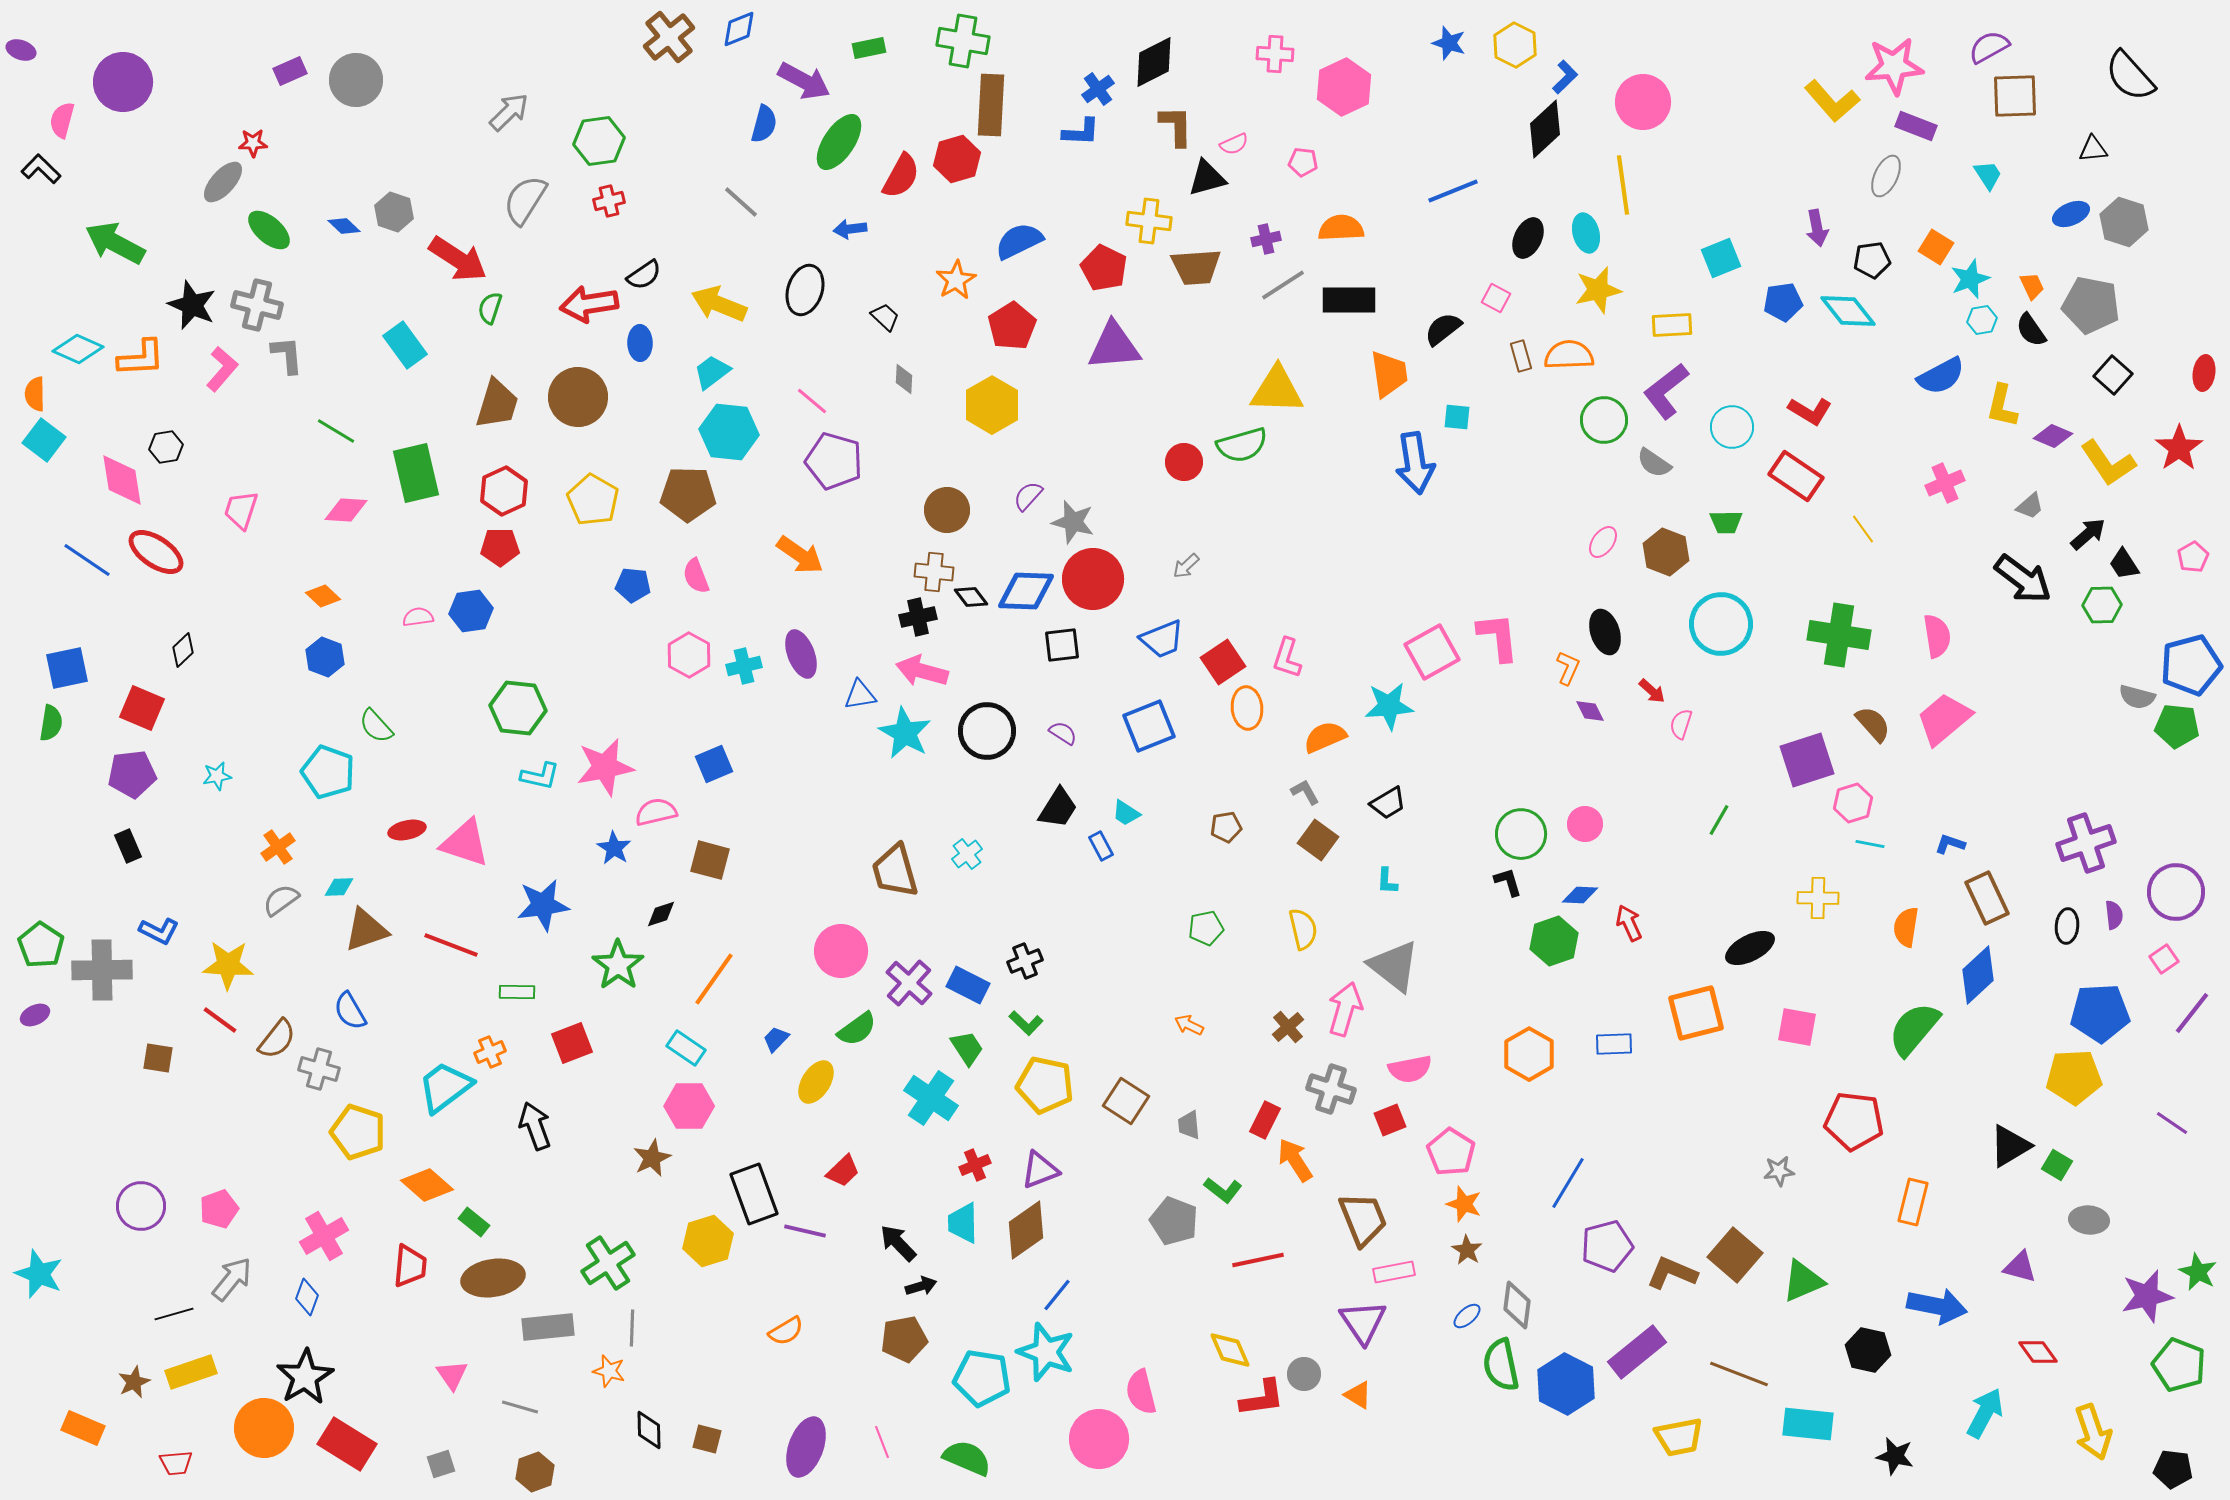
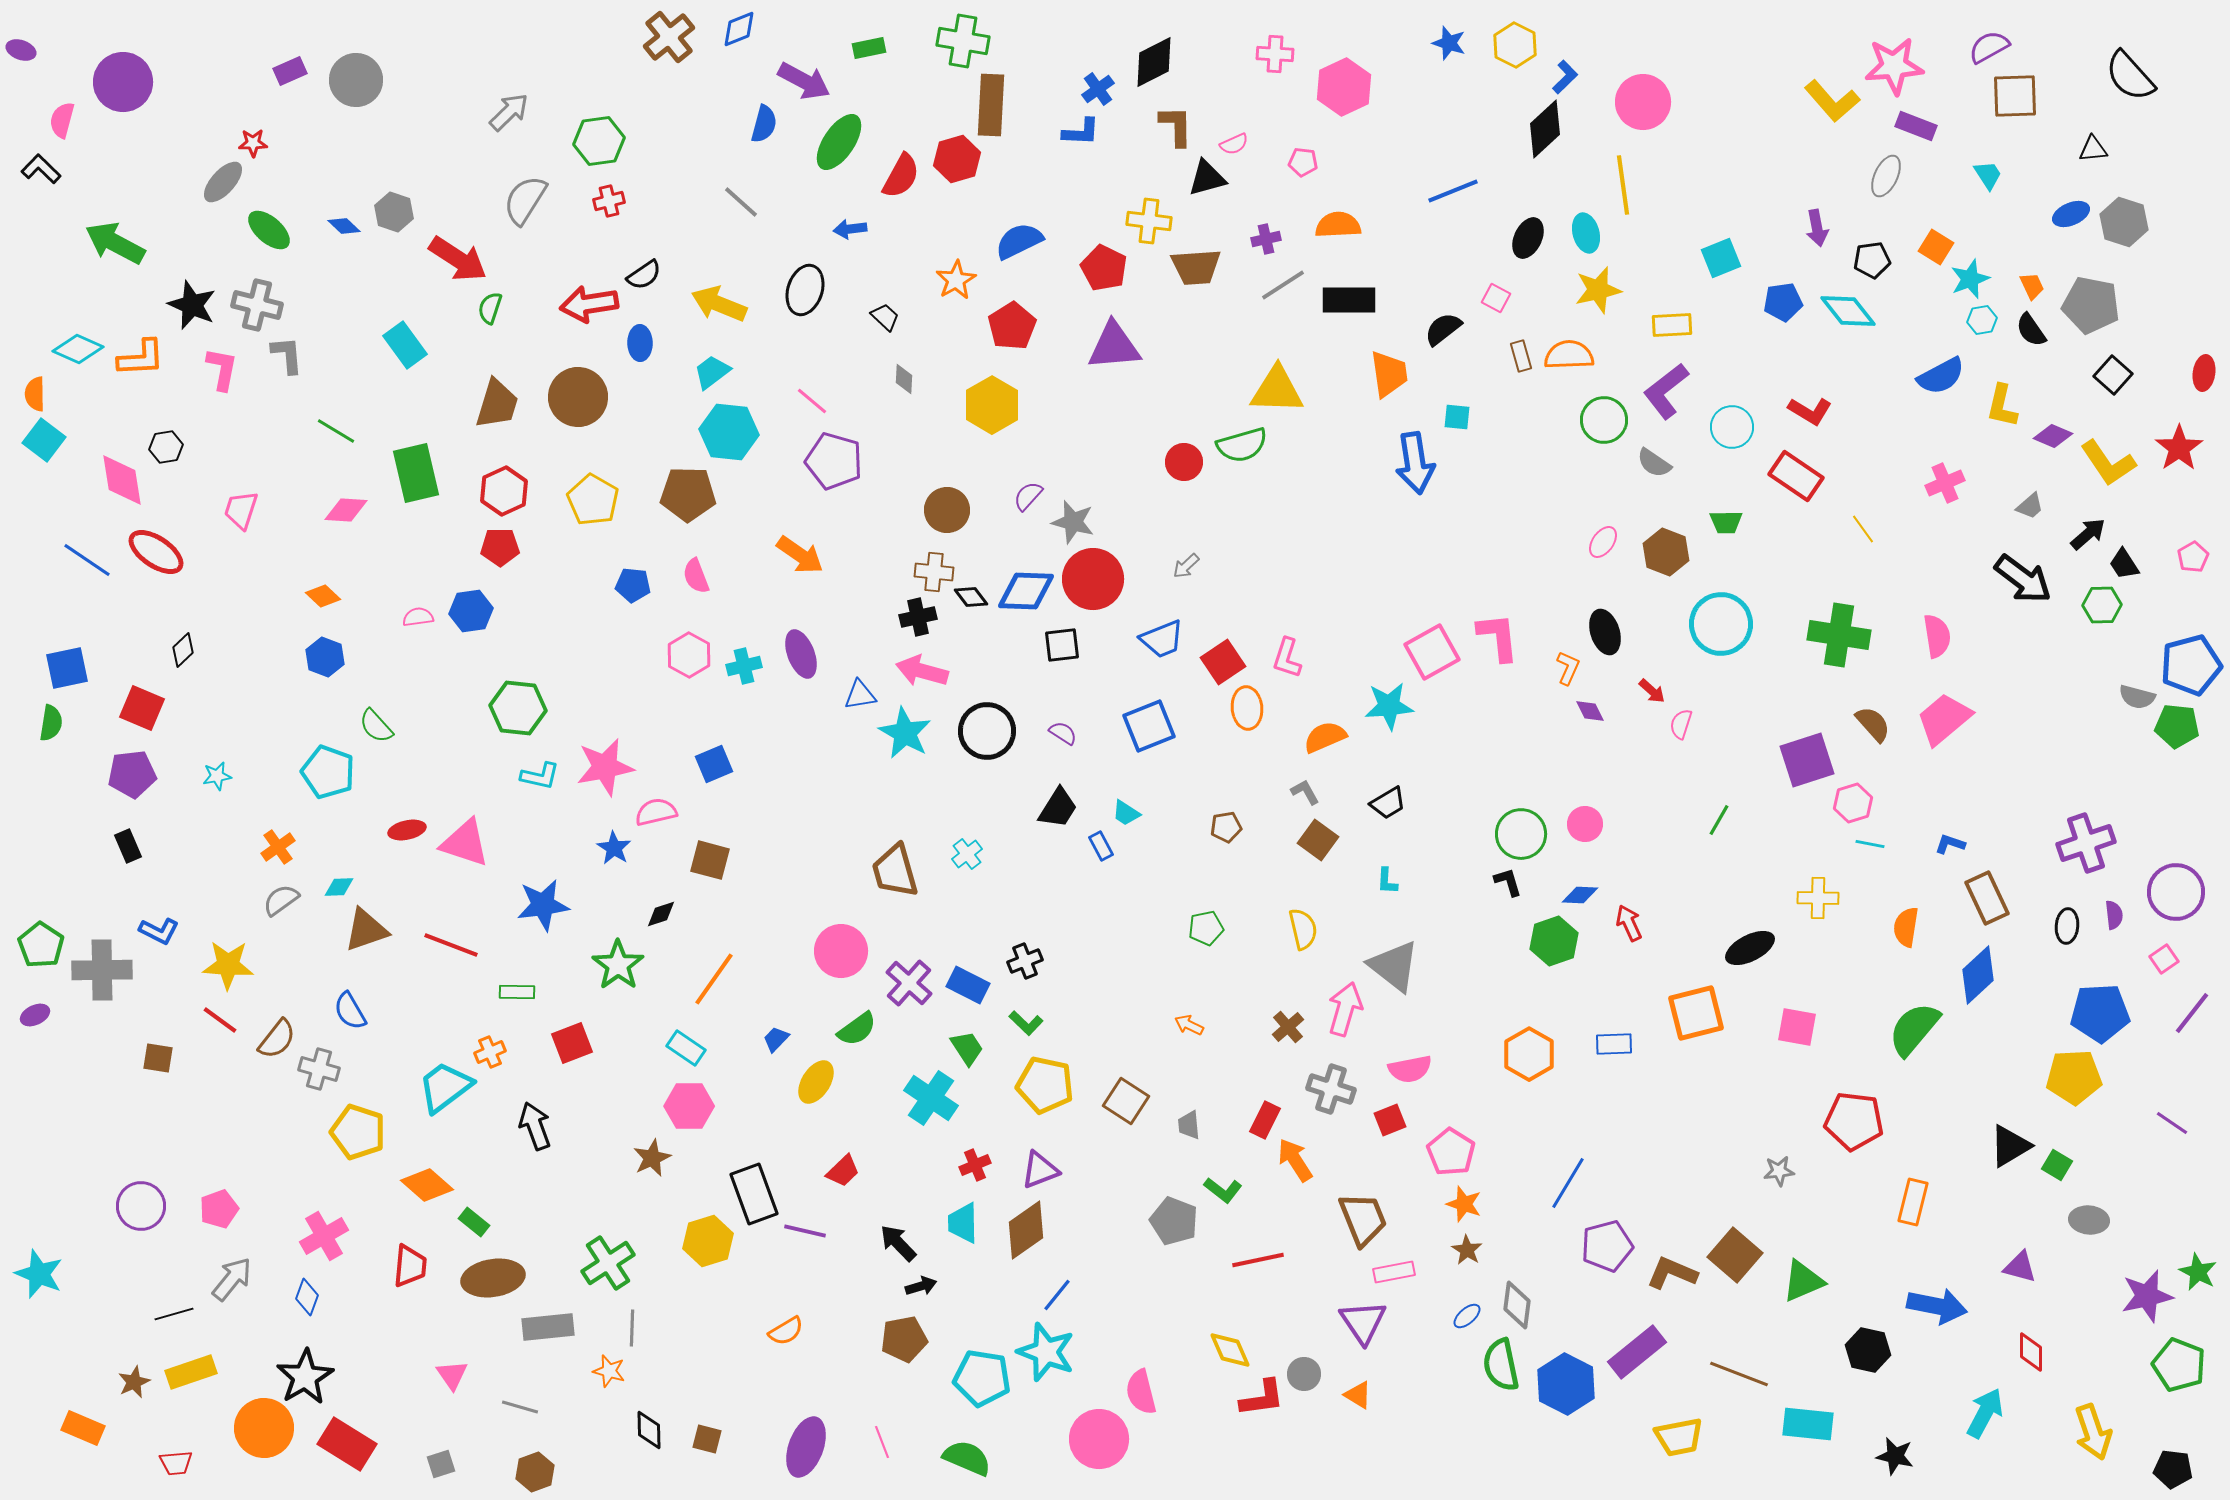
orange semicircle at (1341, 228): moved 3 px left, 3 px up
pink L-shape at (222, 369): rotated 30 degrees counterclockwise
red diamond at (2038, 1352): moved 7 px left; rotated 36 degrees clockwise
